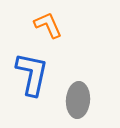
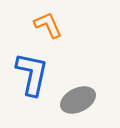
gray ellipse: rotated 60 degrees clockwise
